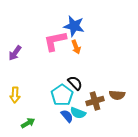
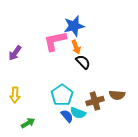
blue star: rotated 25 degrees counterclockwise
black semicircle: moved 8 px right, 21 px up
